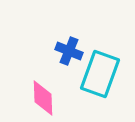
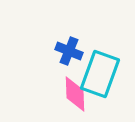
pink diamond: moved 32 px right, 4 px up
